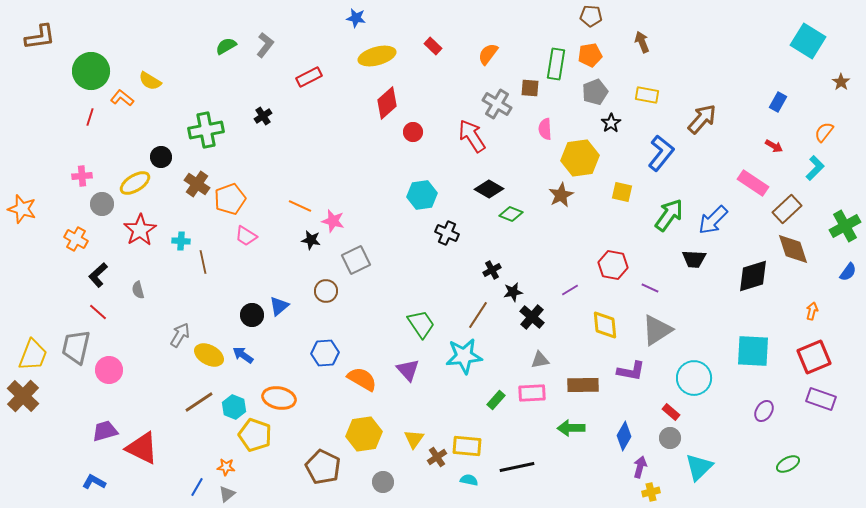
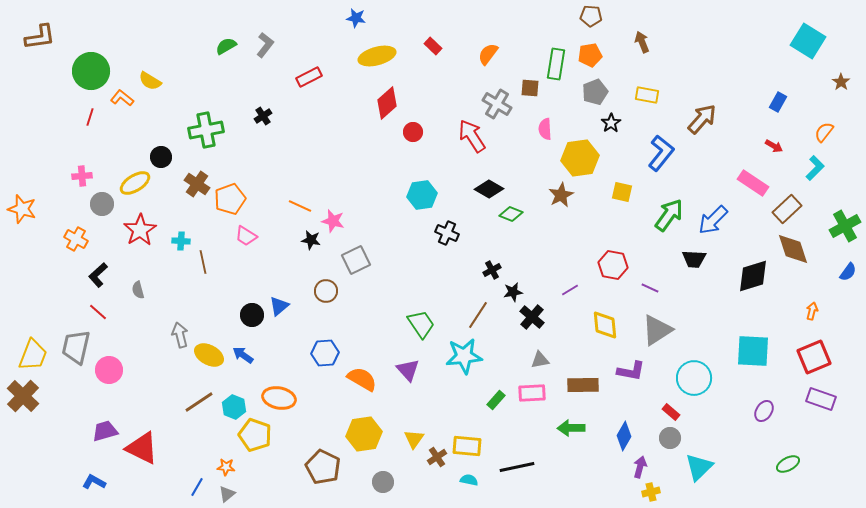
gray arrow at (180, 335): rotated 45 degrees counterclockwise
